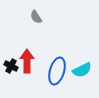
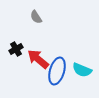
red arrow: moved 11 px right, 2 px up; rotated 50 degrees counterclockwise
black cross: moved 5 px right, 17 px up; rotated 32 degrees clockwise
cyan semicircle: rotated 48 degrees clockwise
